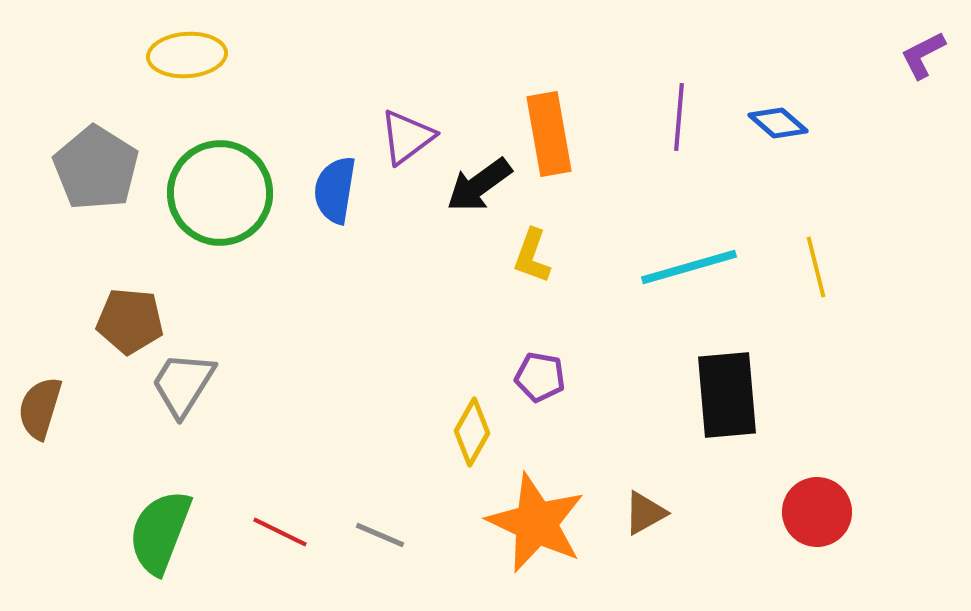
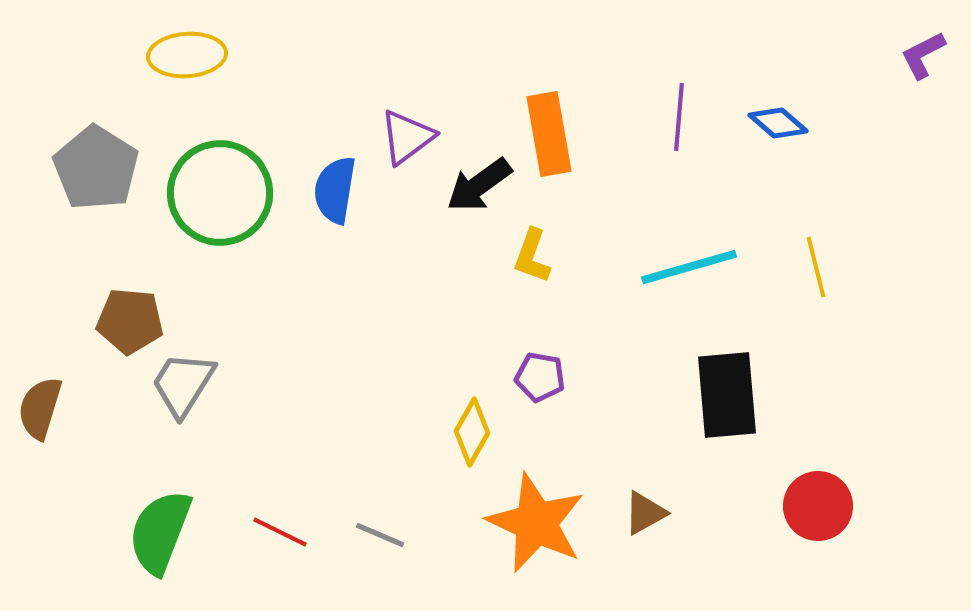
red circle: moved 1 px right, 6 px up
